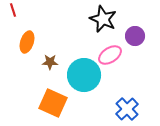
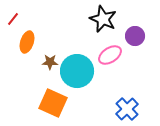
red line: moved 9 px down; rotated 56 degrees clockwise
cyan circle: moved 7 px left, 4 px up
